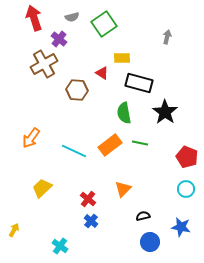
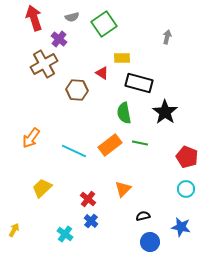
cyan cross: moved 5 px right, 12 px up
